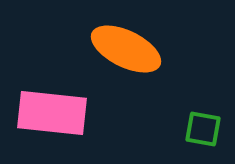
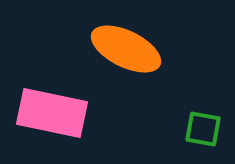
pink rectangle: rotated 6 degrees clockwise
